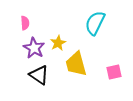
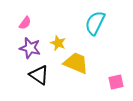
pink semicircle: rotated 40 degrees clockwise
yellow star: rotated 21 degrees counterclockwise
purple star: moved 4 px left; rotated 15 degrees counterclockwise
yellow trapezoid: moved 1 px up; rotated 128 degrees clockwise
pink square: moved 2 px right, 10 px down
